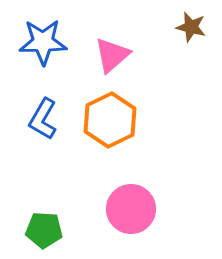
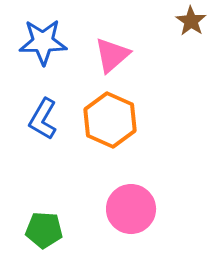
brown star: moved 6 px up; rotated 20 degrees clockwise
orange hexagon: rotated 10 degrees counterclockwise
